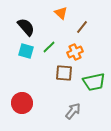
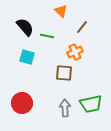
orange triangle: moved 2 px up
black semicircle: moved 1 px left
green line: moved 2 px left, 11 px up; rotated 56 degrees clockwise
cyan square: moved 1 px right, 6 px down
green trapezoid: moved 3 px left, 22 px down
gray arrow: moved 8 px left, 3 px up; rotated 42 degrees counterclockwise
